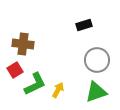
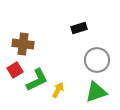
black rectangle: moved 5 px left, 3 px down
green L-shape: moved 2 px right, 4 px up
